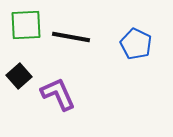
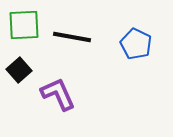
green square: moved 2 px left
black line: moved 1 px right
black square: moved 6 px up
